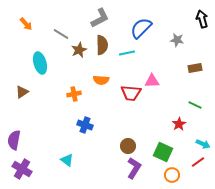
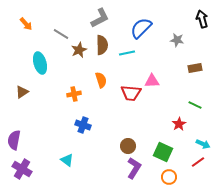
orange semicircle: rotated 112 degrees counterclockwise
blue cross: moved 2 px left
orange circle: moved 3 px left, 2 px down
